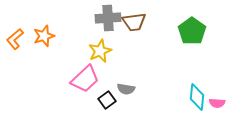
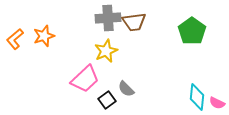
yellow star: moved 6 px right
gray semicircle: rotated 36 degrees clockwise
pink semicircle: rotated 21 degrees clockwise
